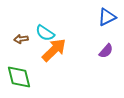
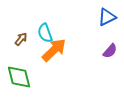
cyan semicircle: rotated 36 degrees clockwise
brown arrow: rotated 136 degrees clockwise
purple semicircle: moved 4 px right
